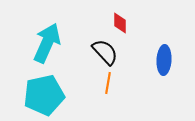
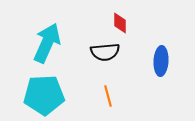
black semicircle: rotated 128 degrees clockwise
blue ellipse: moved 3 px left, 1 px down
orange line: moved 13 px down; rotated 25 degrees counterclockwise
cyan pentagon: rotated 9 degrees clockwise
